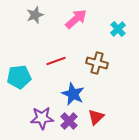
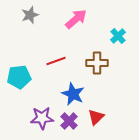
gray star: moved 5 px left
cyan cross: moved 7 px down
brown cross: rotated 15 degrees counterclockwise
